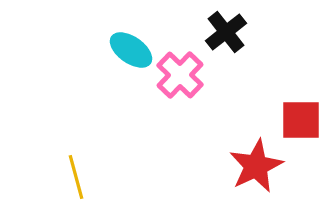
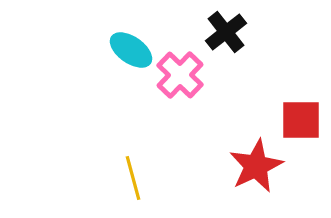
yellow line: moved 57 px right, 1 px down
